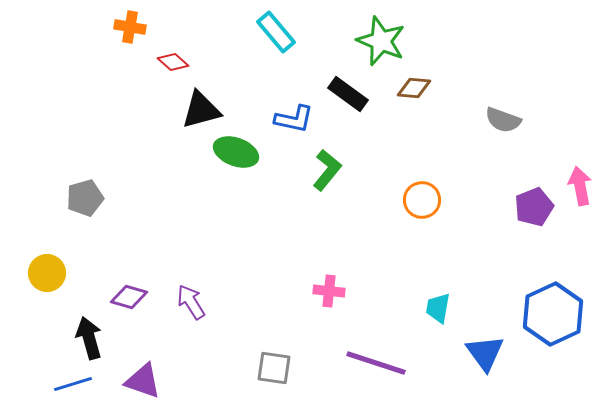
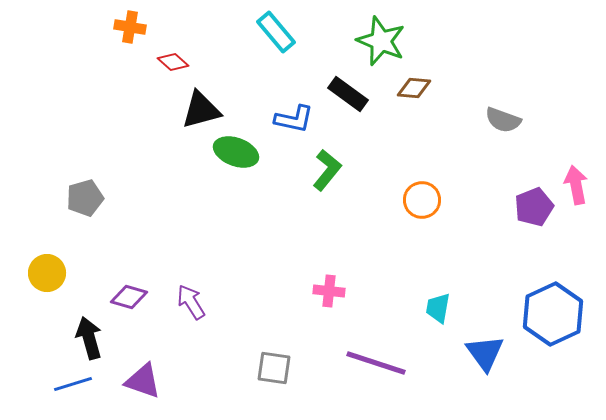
pink arrow: moved 4 px left, 1 px up
